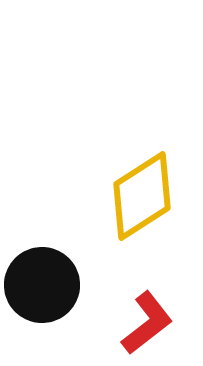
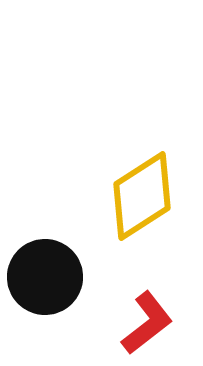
black circle: moved 3 px right, 8 px up
